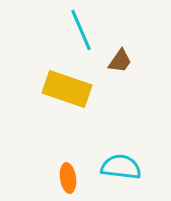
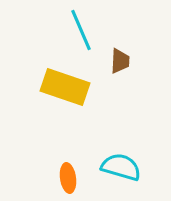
brown trapezoid: rotated 32 degrees counterclockwise
yellow rectangle: moved 2 px left, 2 px up
cyan semicircle: rotated 9 degrees clockwise
